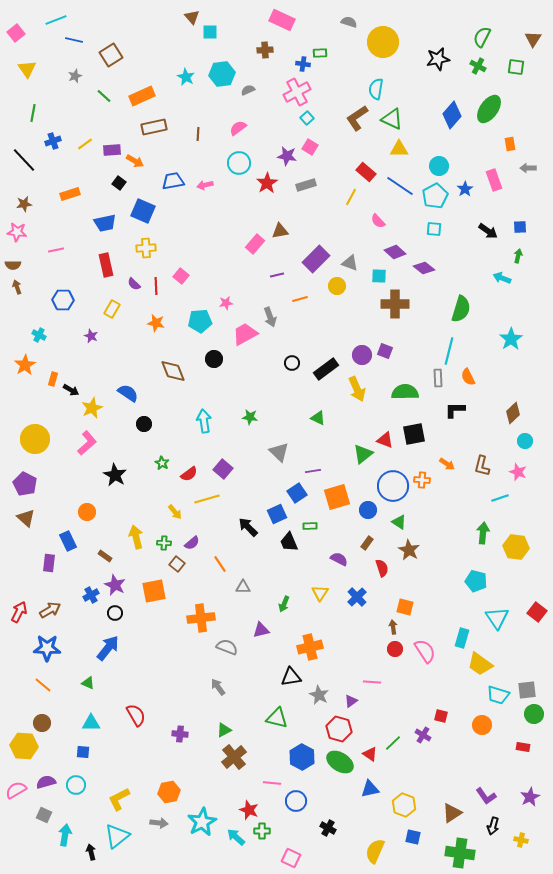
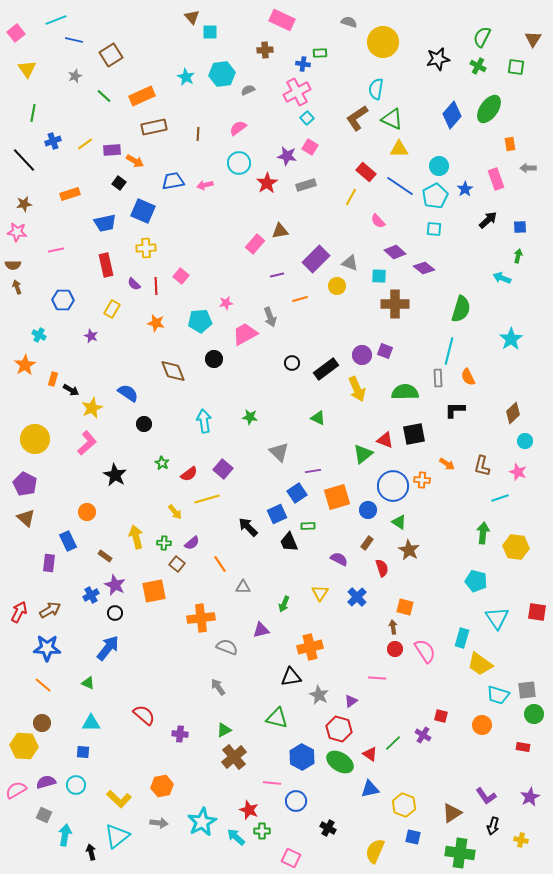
pink rectangle at (494, 180): moved 2 px right, 1 px up
black arrow at (488, 231): moved 11 px up; rotated 78 degrees counterclockwise
green rectangle at (310, 526): moved 2 px left
red square at (537, 612): rotated 30 degrees counterclockwise
pink line at (372, 682): moved 5 px right, 4 px up
red semicircle at (136, 715): moved 8 px right; rotated 20 degrees counterclockwise
orange hexagon at (169, 792): moved 7 px left, 6 px up
yellow L-shape at (119, 799): rotated 110 degrees counterclockwise
